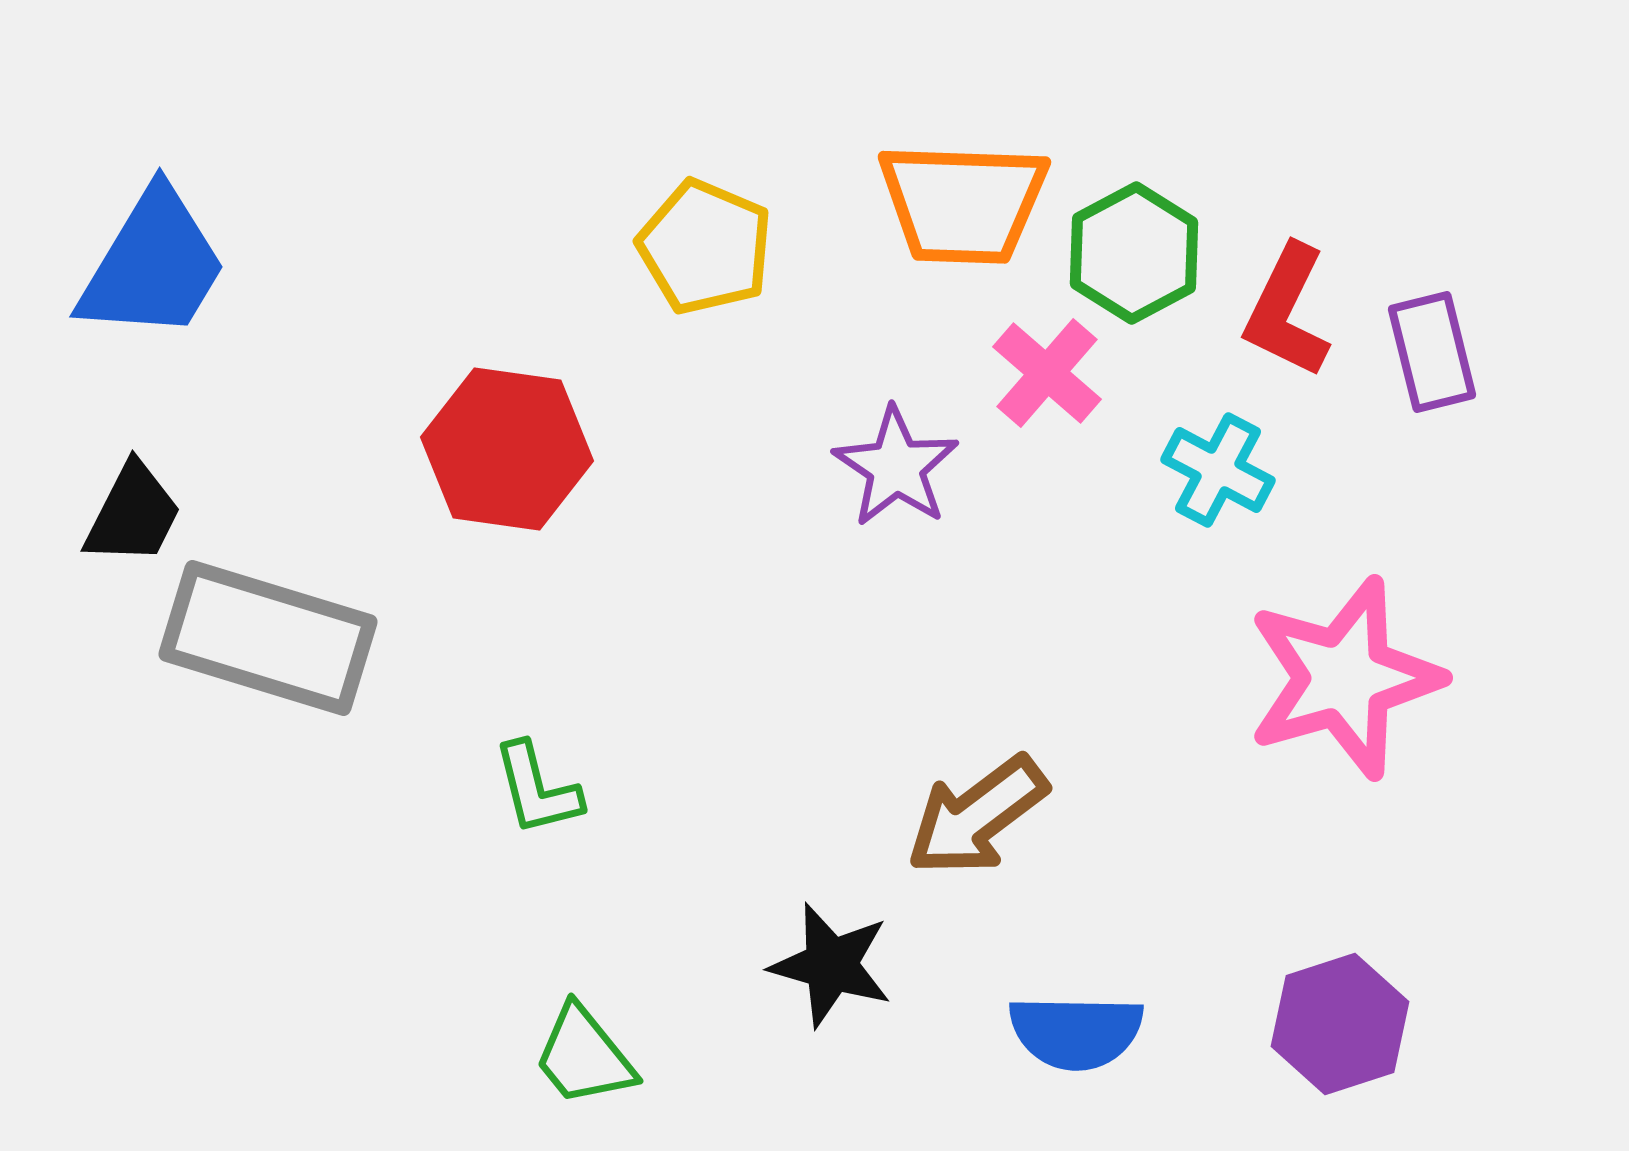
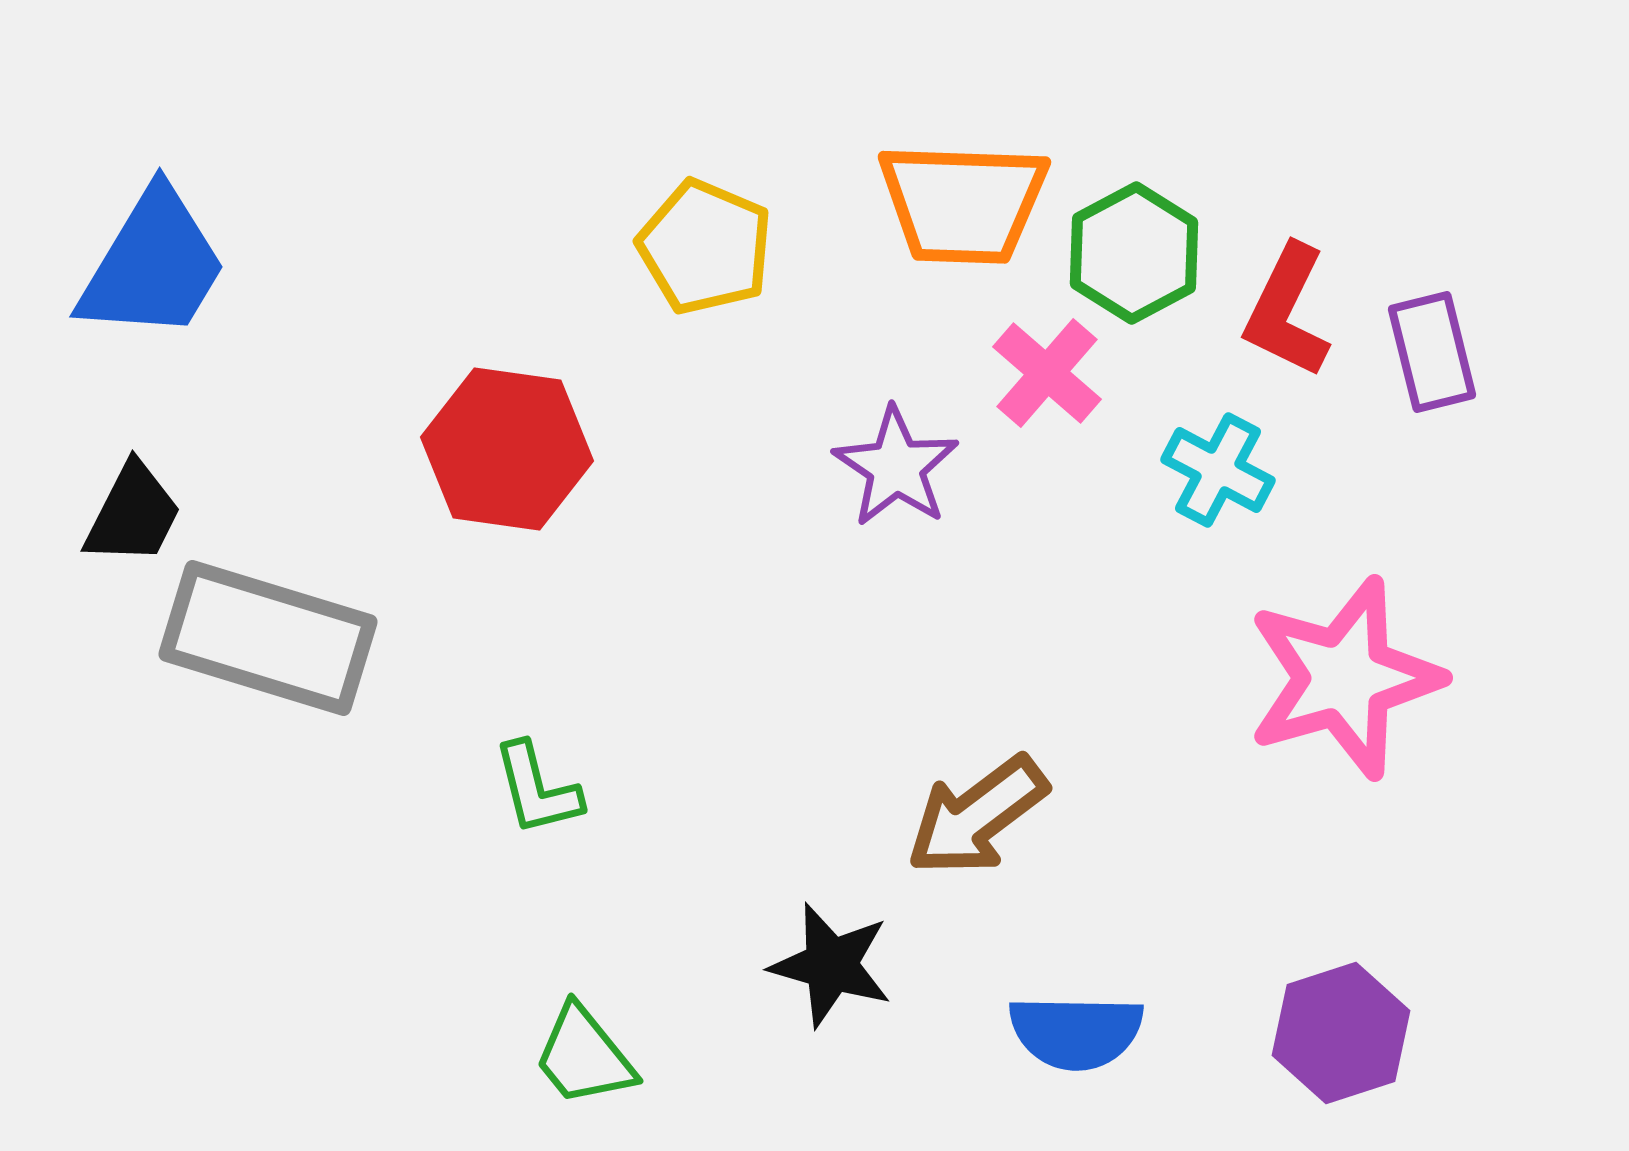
purple hexagon: moved 1 px right, 9 px down
